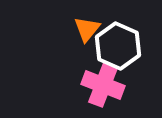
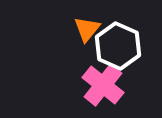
pink cross: rotated 18 degrees clockwise
